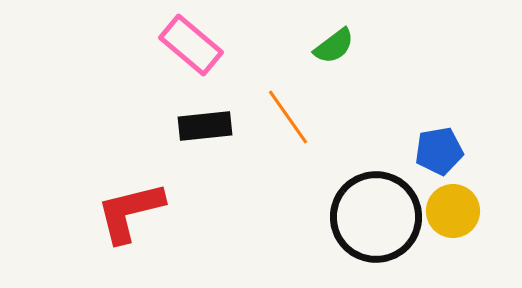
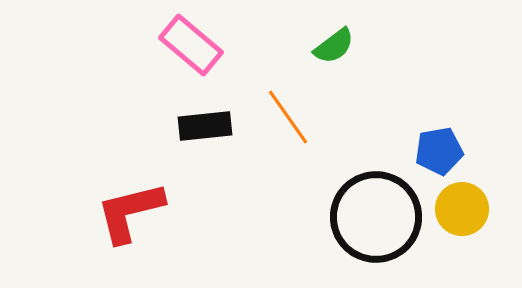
yellow circle: moved 9 px right, 2 px up
